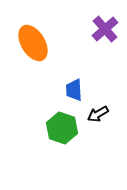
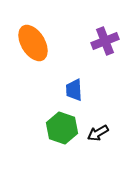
purple cross: moved 12 px down; rotated 20 degrees clockwise
black arrow: moved 19 px down
